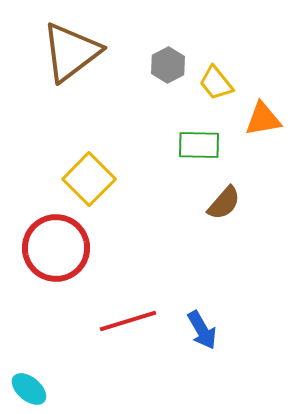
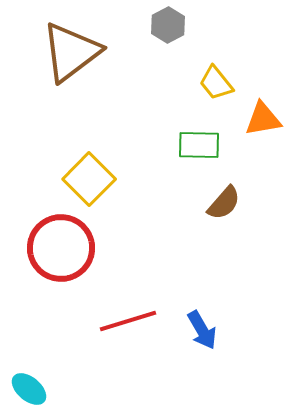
gray hexagon: moved 40 px up
red circle: moved 5 px right
